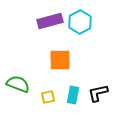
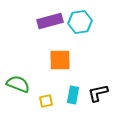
cyan hexagon: rotated 20 degrees clockwise
yellow square: moved 2 px left, 4 px down
